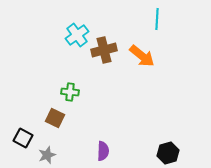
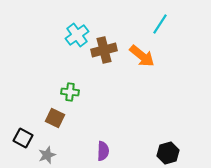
cyan line: moved 3 px right, 5 px down; rotated 30 degrees clockwise
